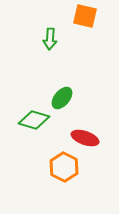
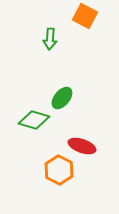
orange square: rotated 15 degrees clockwise
red ellipse: moved 3 px left, 8 px down
orange hexagon: moved 5 px left, 3 px down
